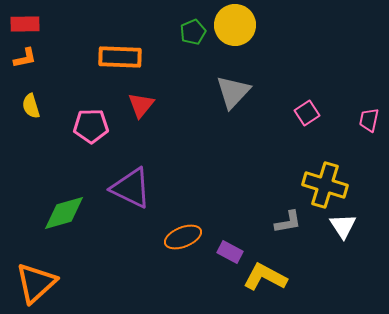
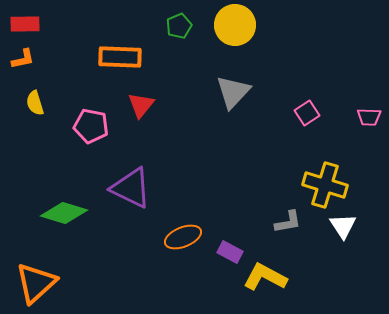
green pentagon: moved 14 px left, 6 px up
orange L-shape: moved 2 px left, 1 px down
yellow semicircle: moved 4 px right, 3 px up
pink trapezoid: moved 3 px up; rotated 100 degrees counterclockwise
pink pentagon: rotated 12 degrees clockwise
green diamond: rotated 33 degrees clockwise
